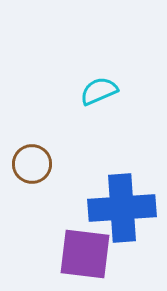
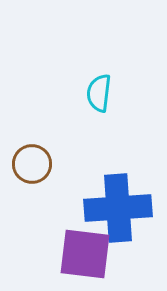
cyan semicircle: moved 2 px down; rotated 60 degrees counterclockwise
blue cross: moved 4 px left
